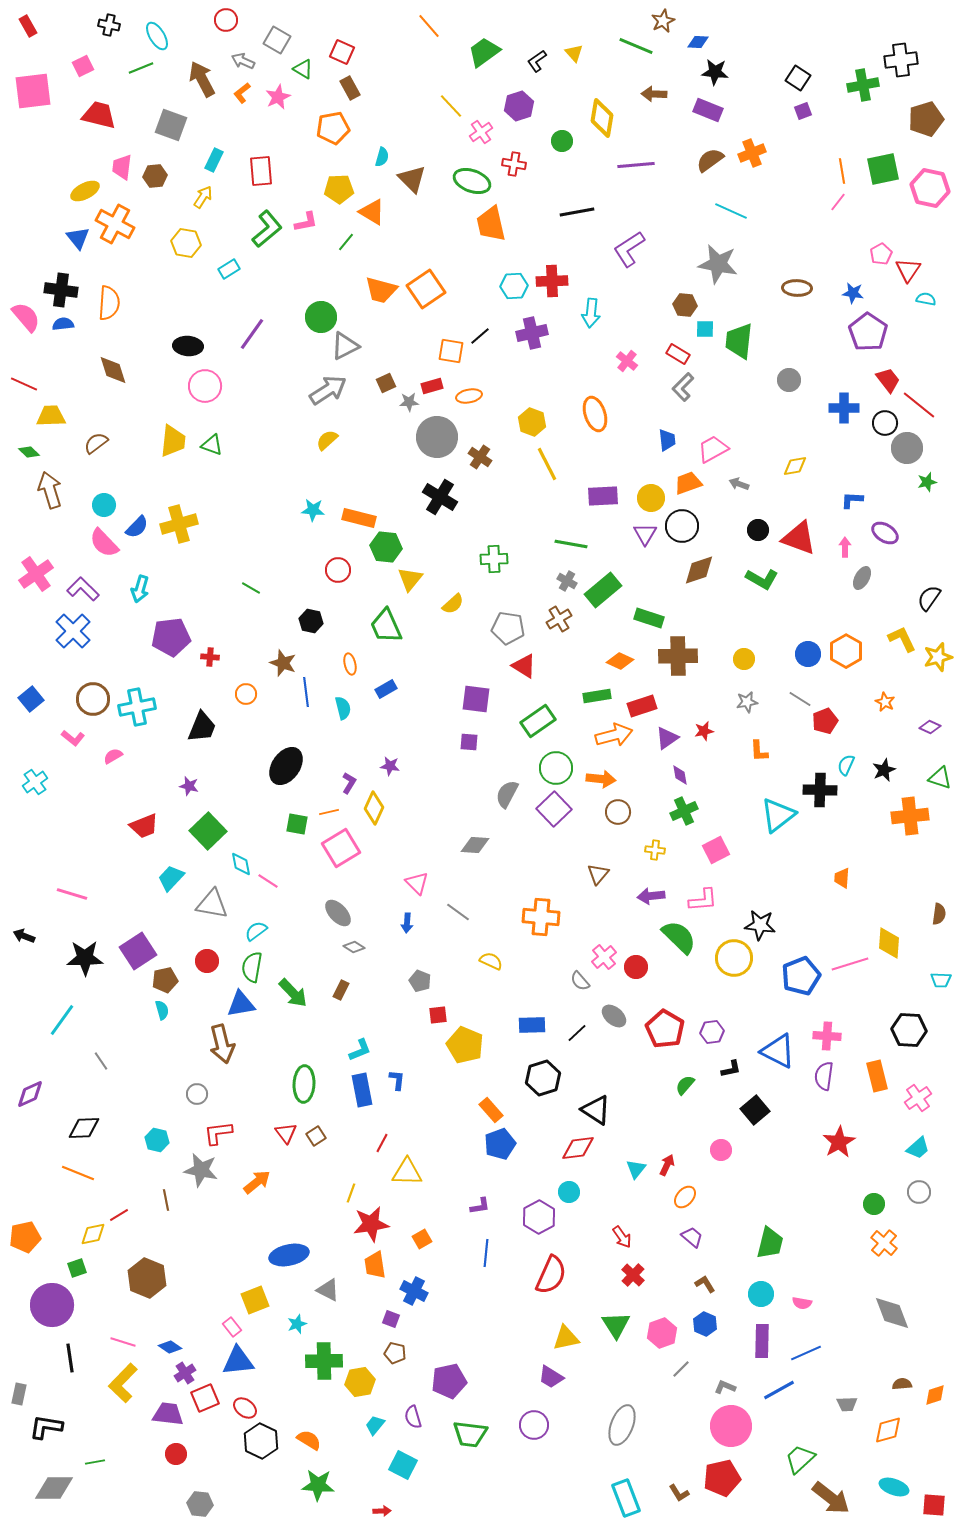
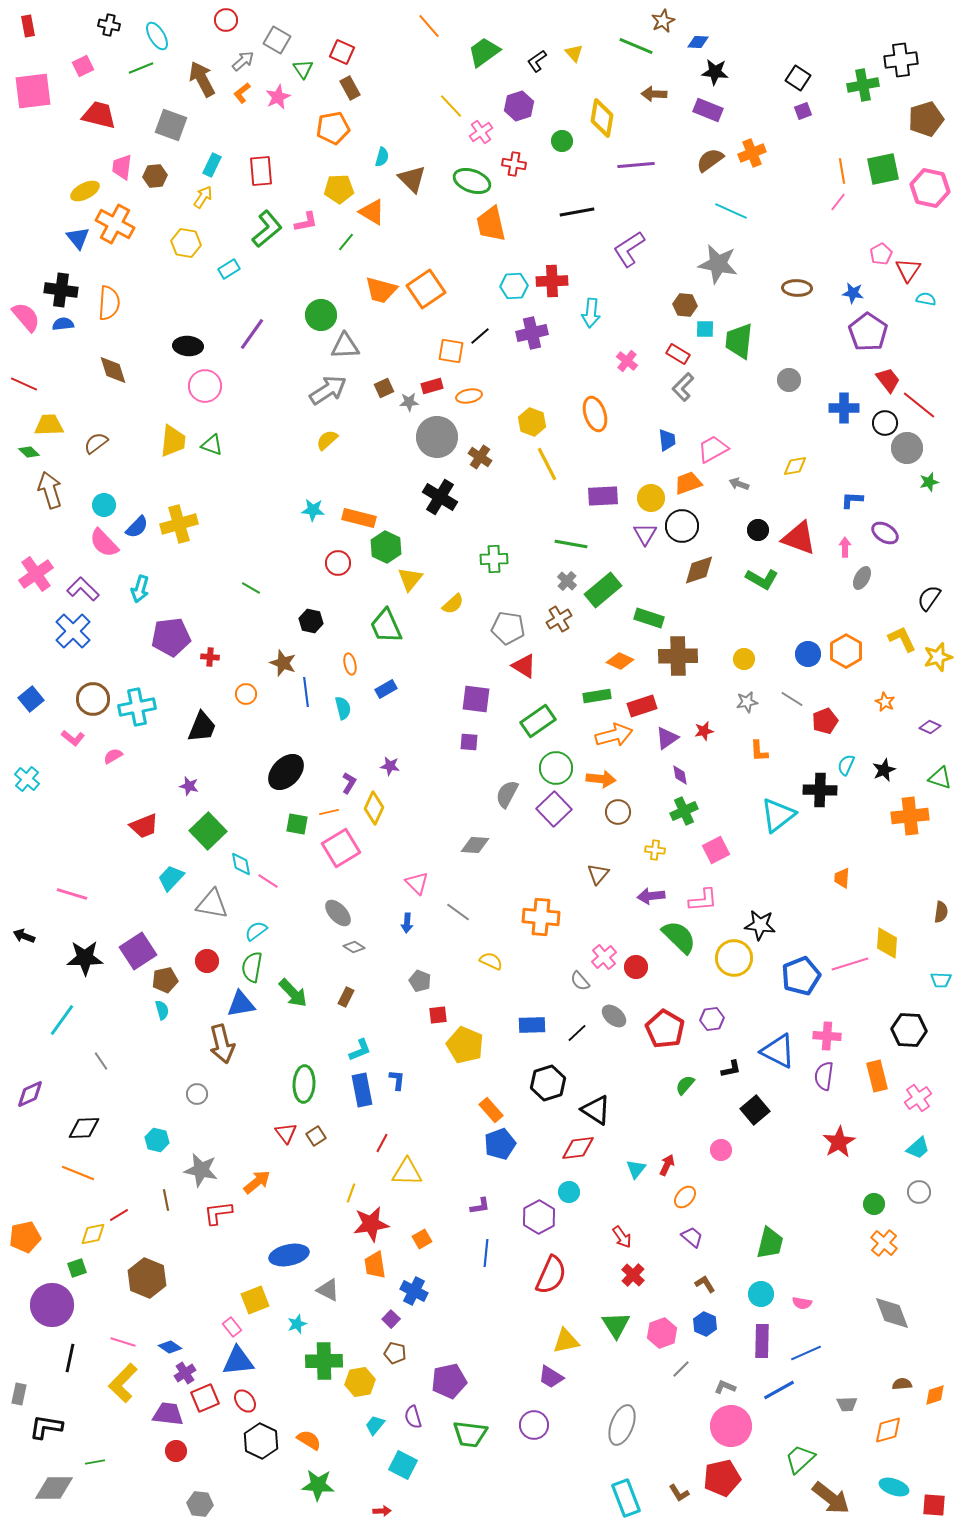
red rectangle at (28, 26): rotated 20 degrees clockwise
gray arrow at (243, 61): rotated 115 degrees clockwise
green triangle at (303, 69): rotated 25 degrees clockwise
cyan rectangle at (214, 160): moved 2 px left, 5 px down
green circle at (321, 317): moved 2 px up
gray triangle at (345, 346): rotated 24 degrees clockwise
brown square at (386, 383): moved 2 px left, 5 px down
yellow trapezoid at (51, 416): moved 2 px left, 9 px down
green star at (927, 482): moved 2 px right
green hexagon at (386, 547): rotated 20 degrees clockwise
red circle at (338, 570): moved 7 px up
gray cross at (567, 581): rotated 12 degrees clockwise
gray line at (800, 699): moved 8 px left
black ellipse at (286, 766): moved 6 px down; rotated 9 degrees clockwise
cyan cross at (35, 782): moved 8 px left, 3 px up; rotated 15 degrees counterclockwise
brown semicircle at (939, 914): moved 2 px right, 2 px up
yellow diamond at (889, 943): moved 2 px left
brown rectangle at (341, 990): moved 5 px right, 7 px down
purple hexagon at (712, 1032): moved 13 px up
black hexagon at (543, 1078): moved 5 px right, 5 px down
red L-shape at (218, 1133): moved 80 px down
purple square at (391, 1319): rotated 24 degrees clockwise
yellow triangle at (566, 1338): moved 3 px down
black line at (70, 1358): rotated 20 degrees clockwise
red ellipse at (245, 1408): moved 7 px up; rotated 15 degrees clockwise
red circle at (176, 1454): moved 3 px up
